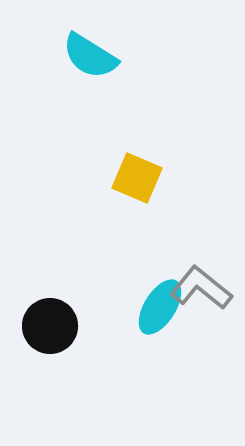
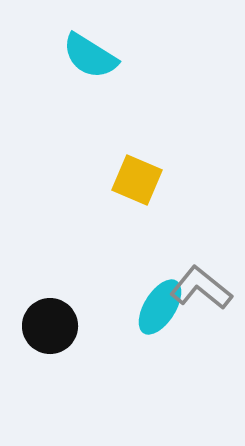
yellow square: moved 2 px down
